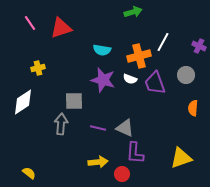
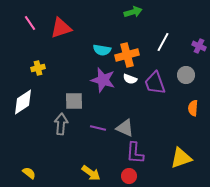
orange cross: moved 12 px left, 1 px up
yellow arrow: moved 7 px left, 11 px down; rotated 42 degrees clockwise
red circle: moved 7 px right, 2 px down
